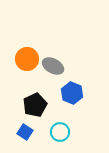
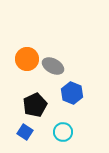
cyan circle: moved 3 px right
